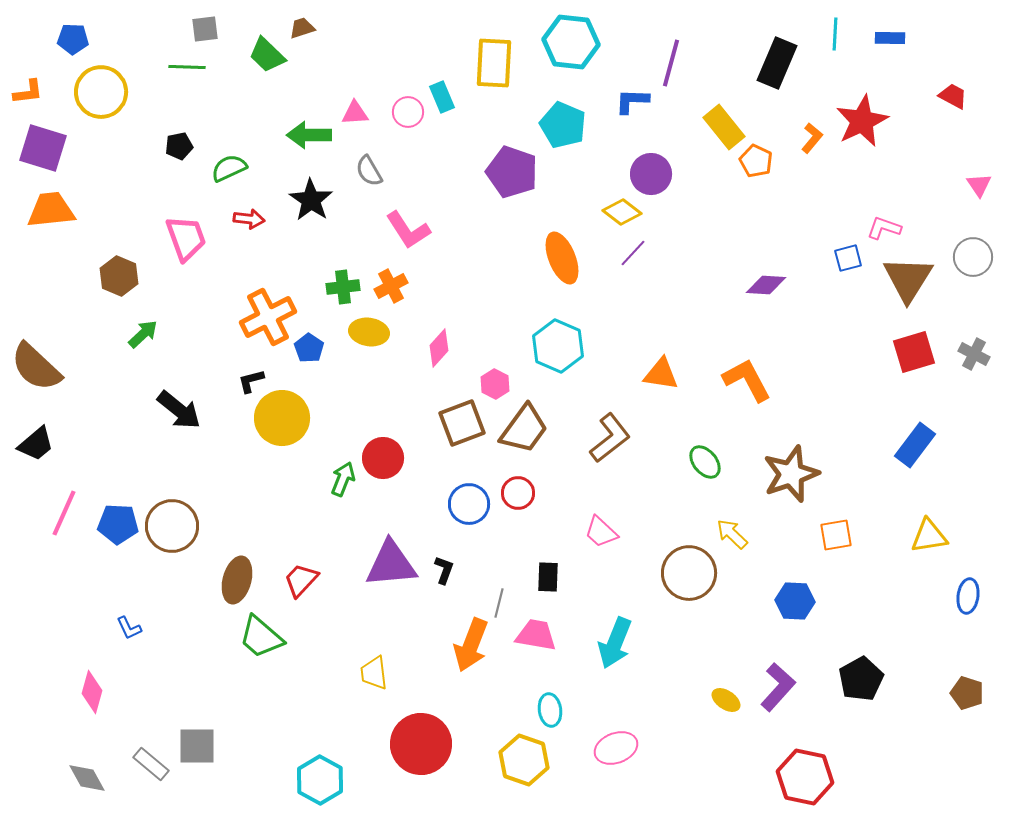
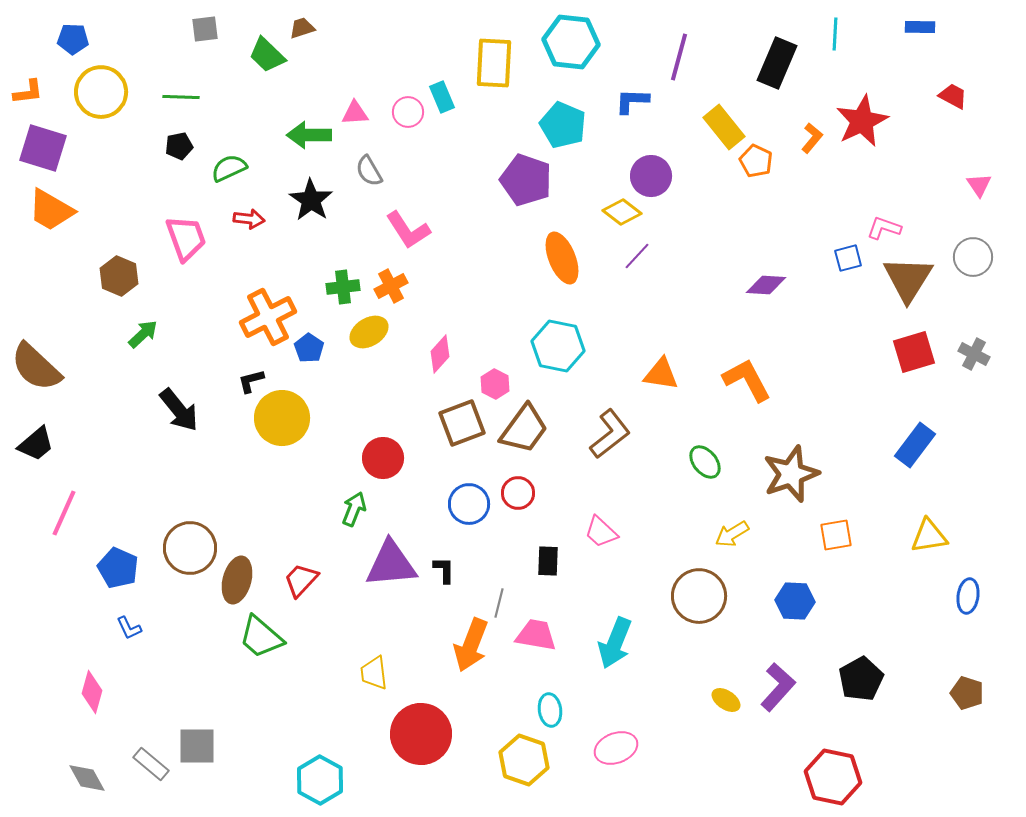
blue rectangle at (890, 38): moved 30 px right, 11 px up
purple line at (671, 63): moved 8 px right, 6 px up
green line at (187, 67): moved 6 px left, 30 px down
purple pentagon at (512, 172): moved 14 px right, 8 px down
purple circle at (651, 174): moved 2 px down
orange trapezoid at (51, 210): rotated 144 degrees counterclockwise
purple line at (633, 253): moved 4 px right, 3 px down
yellow ellipse at (369, 332): rotated 39 degrees counterclockwise
cyan hexagon at (558, 346): rotated 12 degrees counterclockwise
pink diamond at (439, 348): moved 1 px right, 6 px down
black arrow at (179, 410): rotated 12 degrees clockwise
brown L-shape at (610, 438): moved 4 px up
green arrow at (343, 479): moved 11 px right, 30 px down
blue pentagon at (118, 524): moved 44 px down; rotated 21 degrees clockwise
brown circle at (172, 526): moved 18 px right, 22 px down
yellow arrow at (732, 534): rotated 76 degrees counterclockwise
black L-shape at (444, 570): rotated 20 degrees counterclockwise
brown circle at (689, 573): moved 10 px right, 23 px down
black rectangle at (548, 577): moved 16 px up
red circle at (421, 744): moved 10 px up
red hexagon at (805, 777): moved 28 px right
